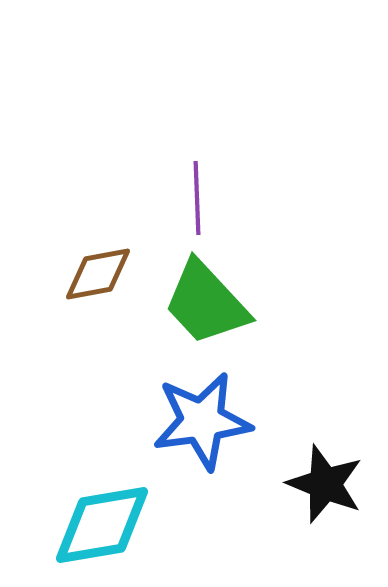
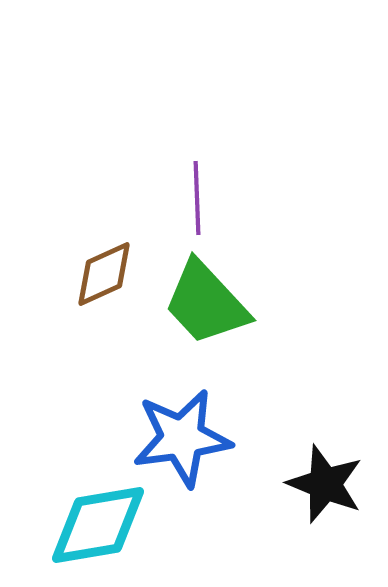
brown diamond: moved 6 px right; rotated 14 degrees counterclockwise
blue star: moved 20 px left, 17 px down
cyan diamond: moved 4 px left
